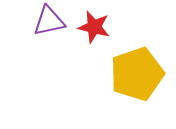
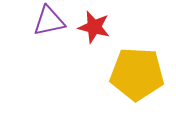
yellow pentagon: rotated 22 degrees clockwise
